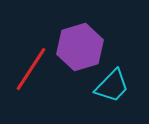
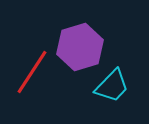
red line: moved 1 px right, 3 px down
